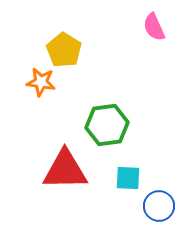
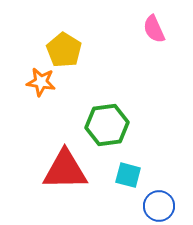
pink semicircle: moved 2 px down
cyan square: moved 3 px up; rotated 12 degrees clockwise
